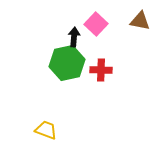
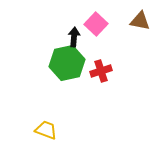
red cross: moved 1 px down; rotated 20 degrees counterclockwise
